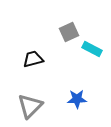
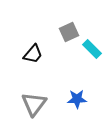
cyan rectangle: rotated 18 degrees clockwise
black trapezoid: moved 5 px up; rotated 145 degrees clockwise
gray triangle: moved 4 px right, 2 px up; rotated 8 degrees counterclockwise
